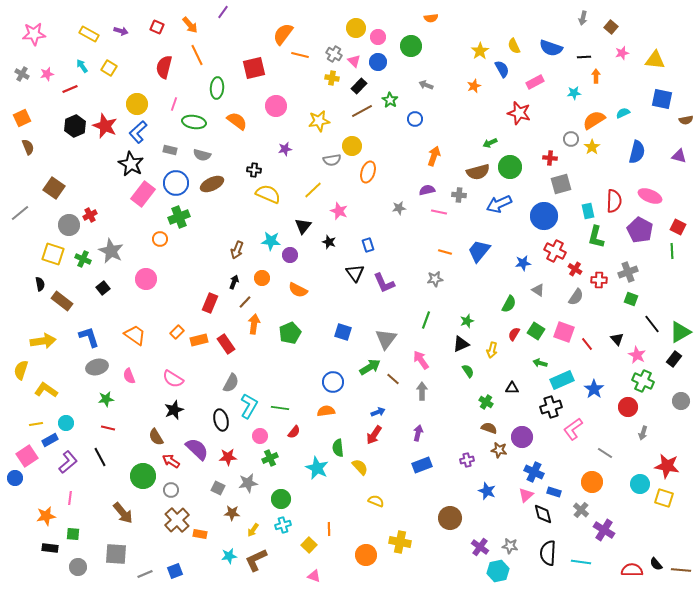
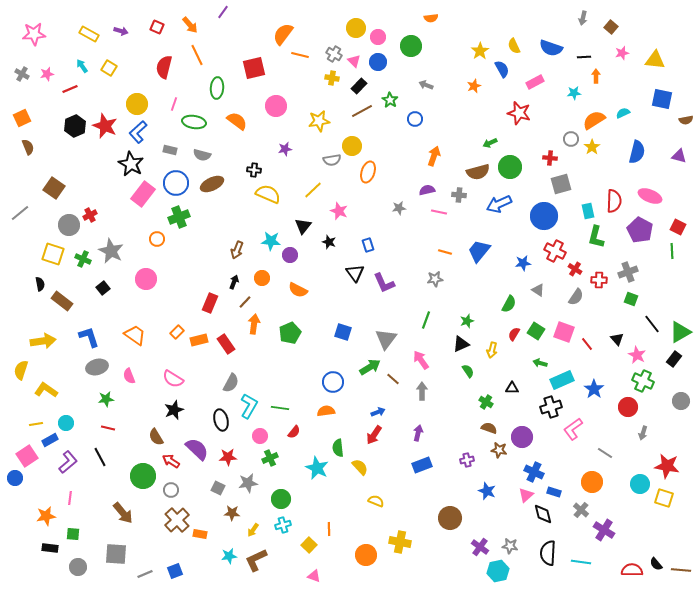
orange circle at (160, 239): moved 3 px left
